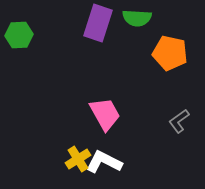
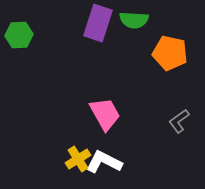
green semicircle: moved 3 px left, 2 px down
